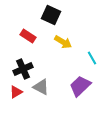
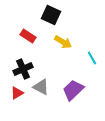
purple trapezoid: moved 7 px left, 4 px down
red triangle: moved 1 px right, 1 px down
